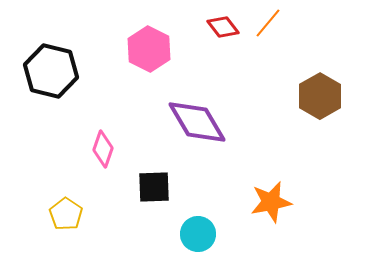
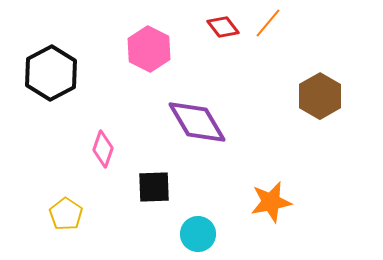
black hexagon: moved 2 px down; rotated 18 degrees clockwise
